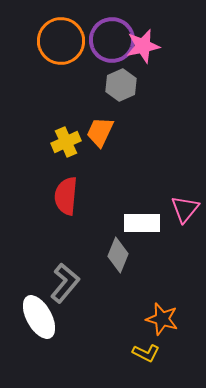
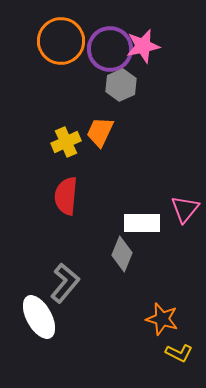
purple circle: moved 2 px left, 9 px down
gray diamond: moved 4 px right, 1 px up
yellow L-shape: moved 33 px right
